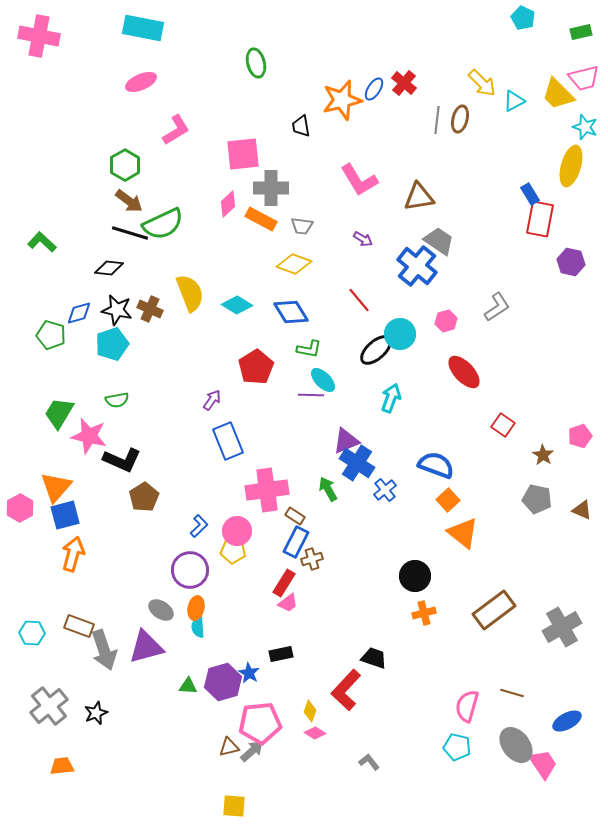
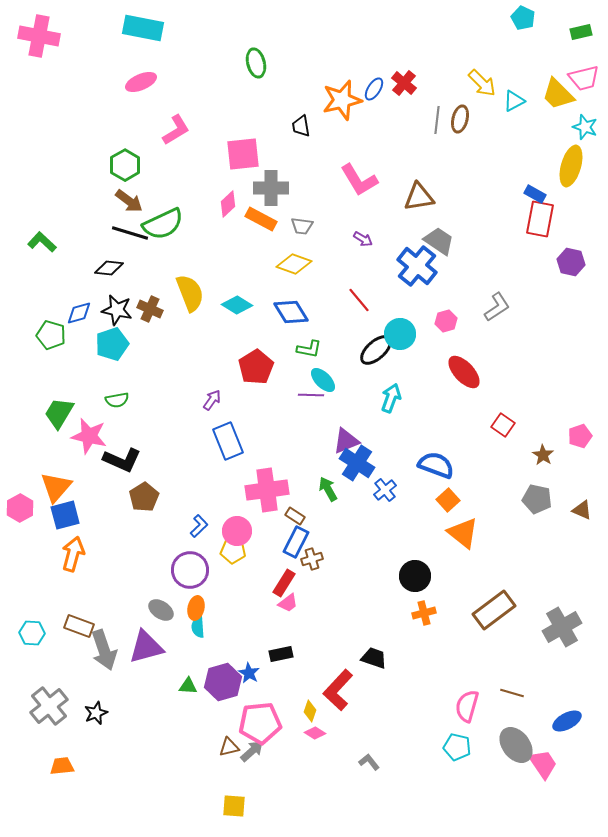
blue rectangle at (530, 194): moved 5 px right; rotated 30 degrees counterclockwise
red L-shape at (346, 690): moved 8 px left
